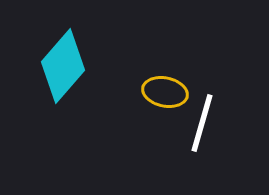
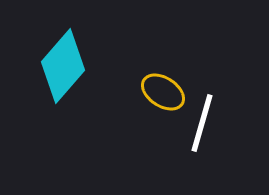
yellow ellipse: moved 2 px left; rotated 21 degrees clockwise
